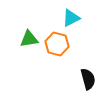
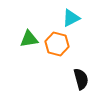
black semicircle: moved 7 px left
